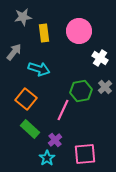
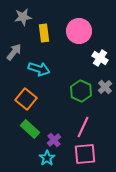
green hexagon: rotated 25 degrees counterclockwise
pink line: moved 20 px right, 17 px down
purple cross: moved 1 px left
